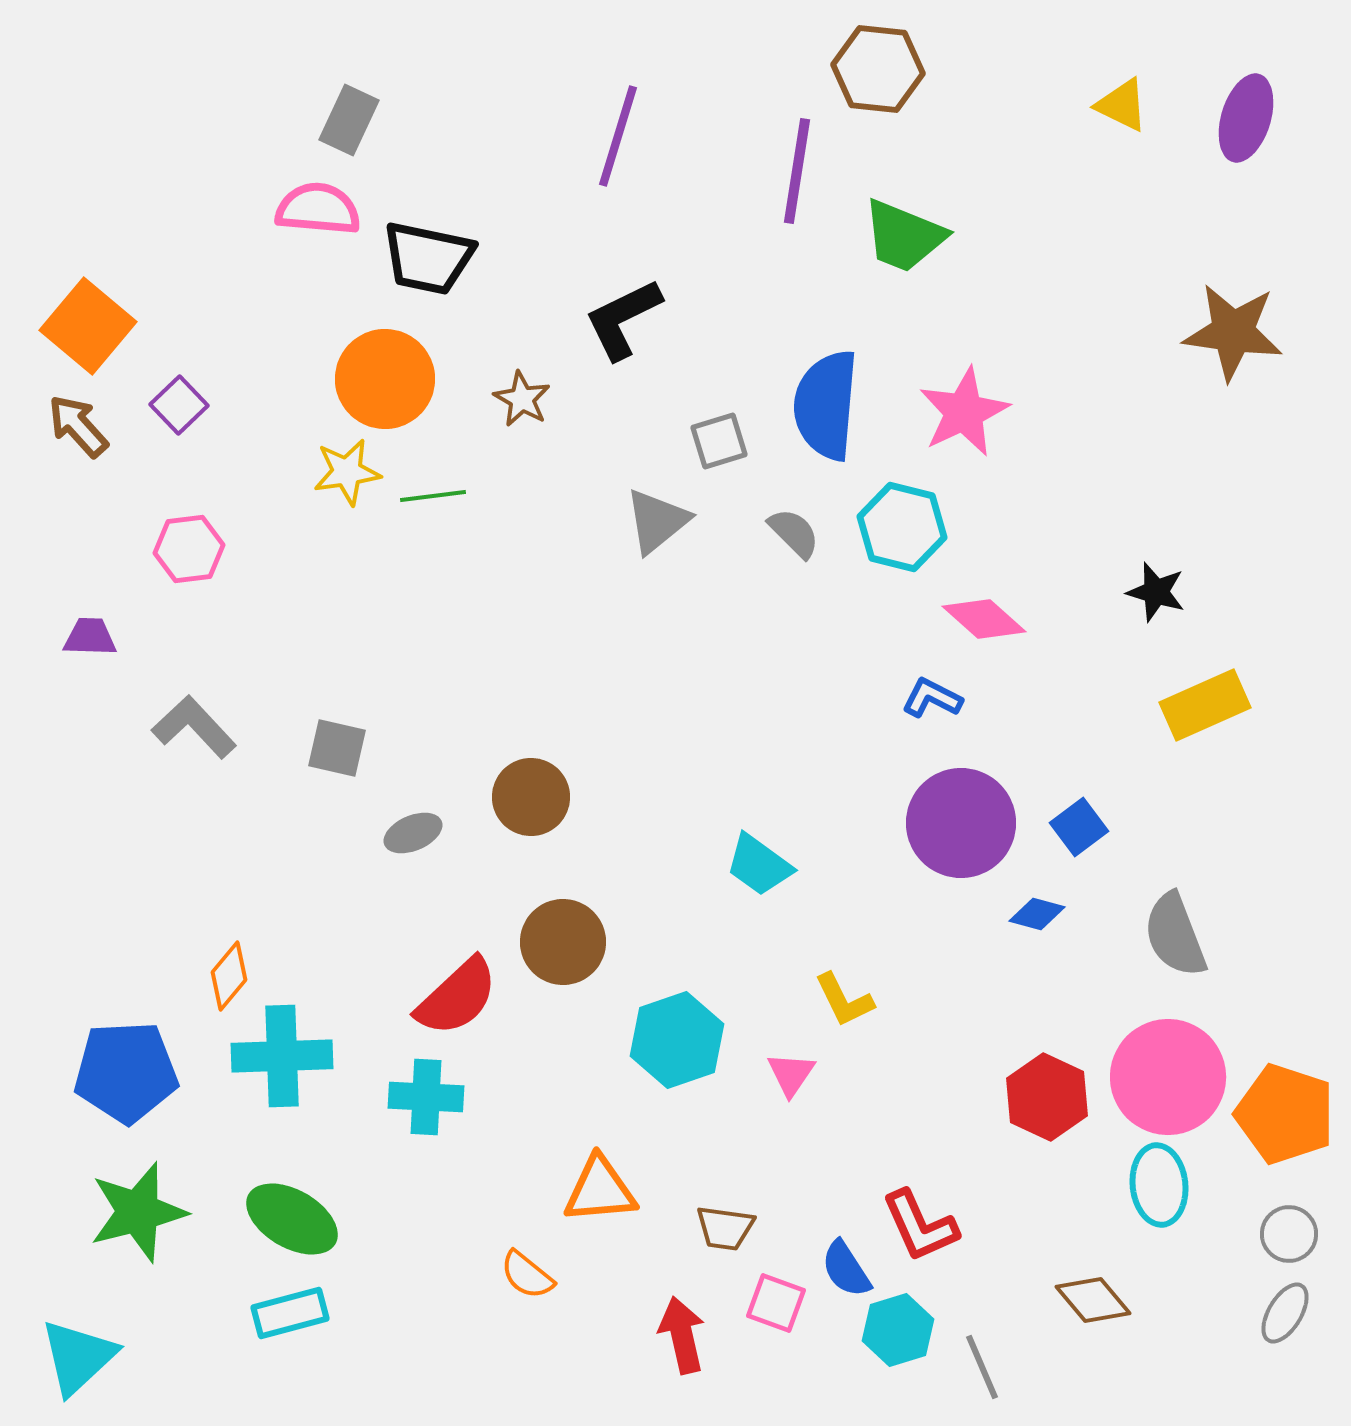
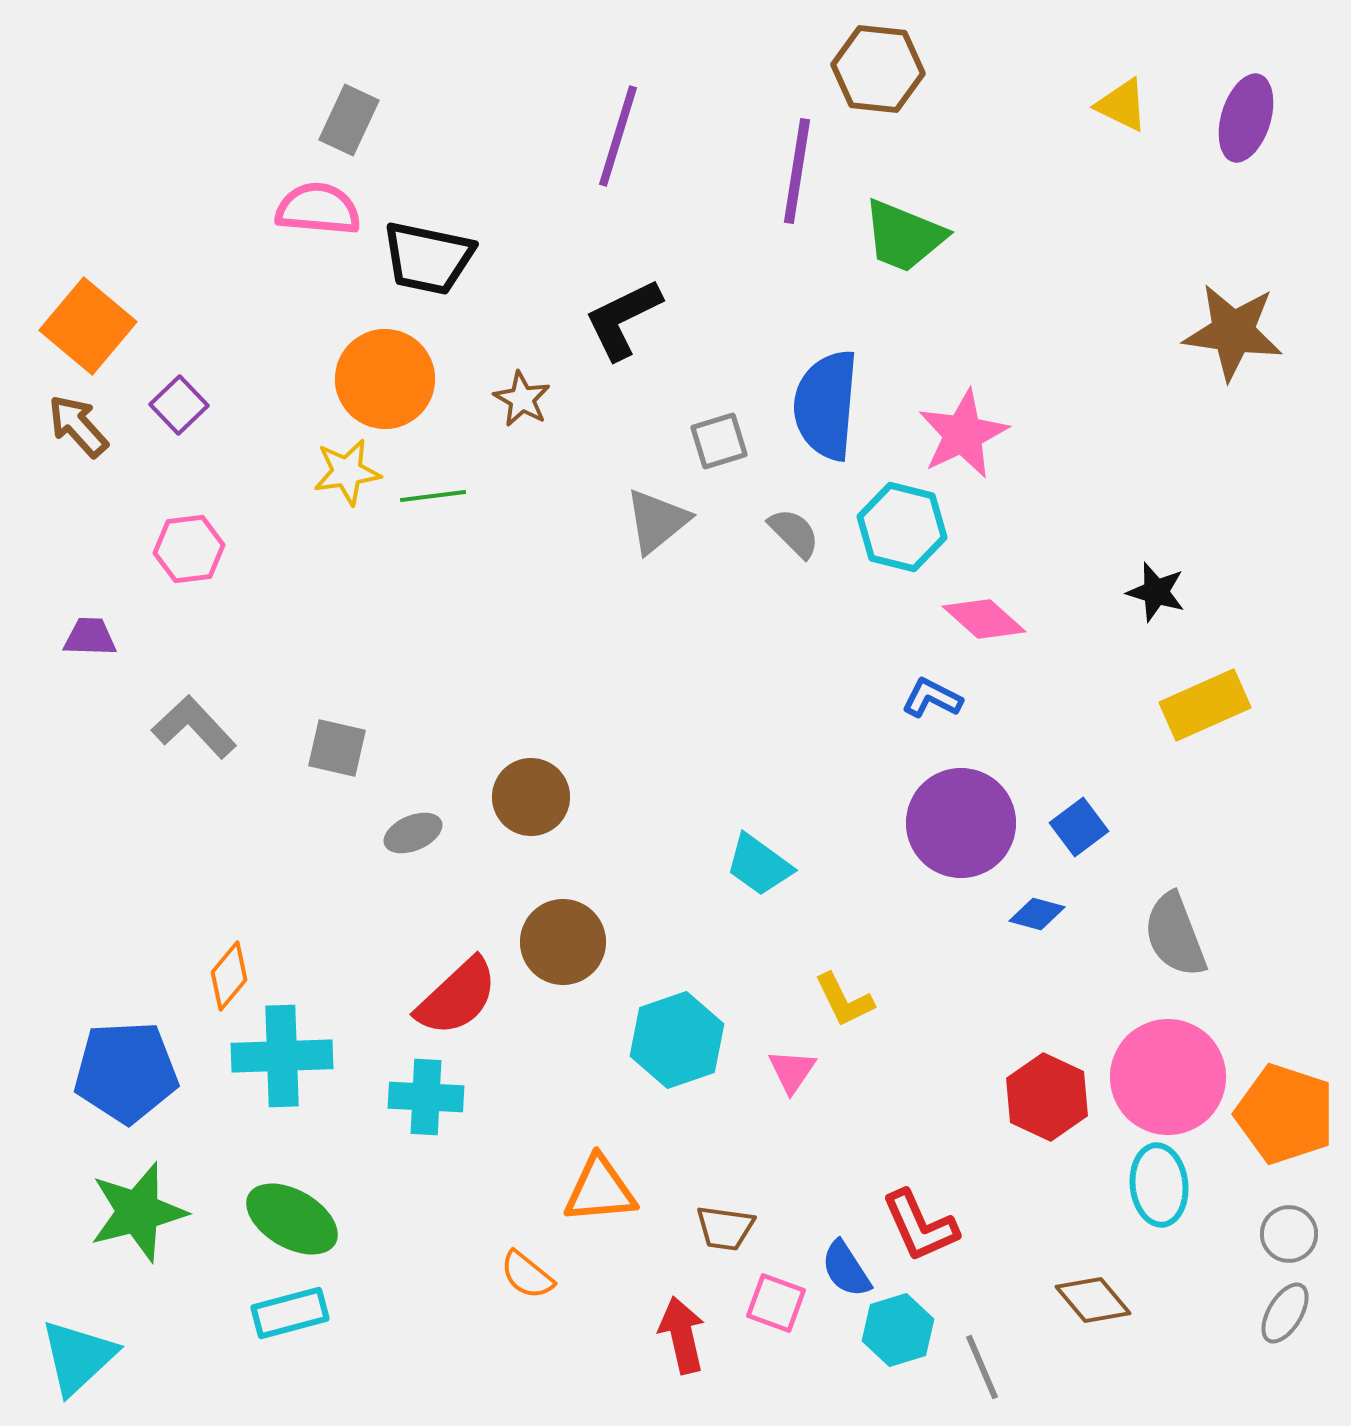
pink star at (964, 412): moved 1 px left, 22 px down
pink triangle at (791, 1074): moved 1 px right, 3 px up
